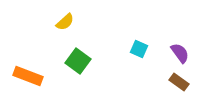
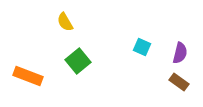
yellow semicircle: rotated 102 degrees clockwise
cyan square: moved 3 px right, 2 px up
purple semicircle: rotated 50 degrees clockwise
green square: rotated 15 degrees clockwise
